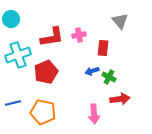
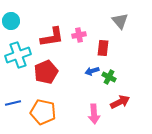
cyan circle: moved 2 px down
red arrow: moved 3 px down; rotated 18 degrees counterclockwise
